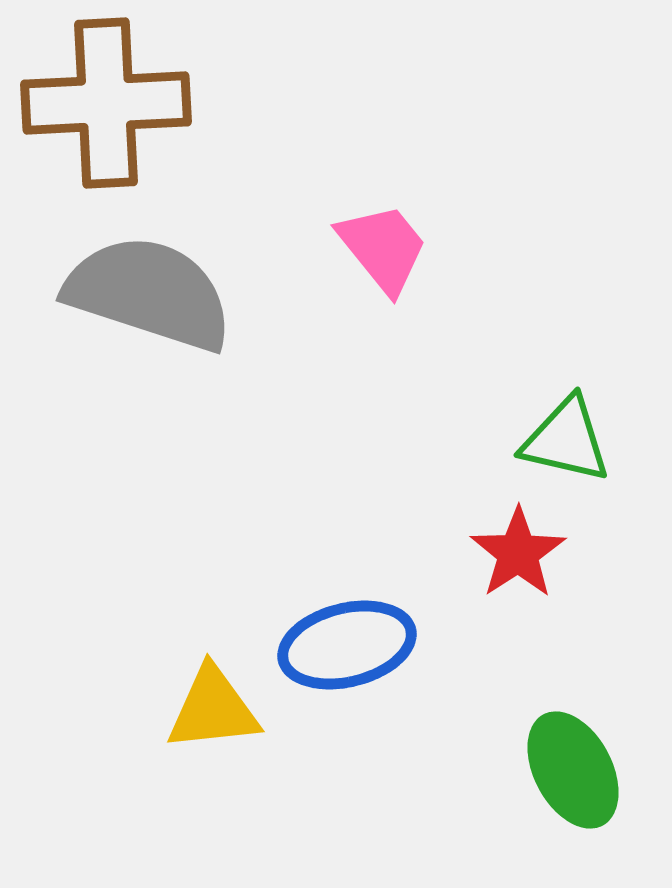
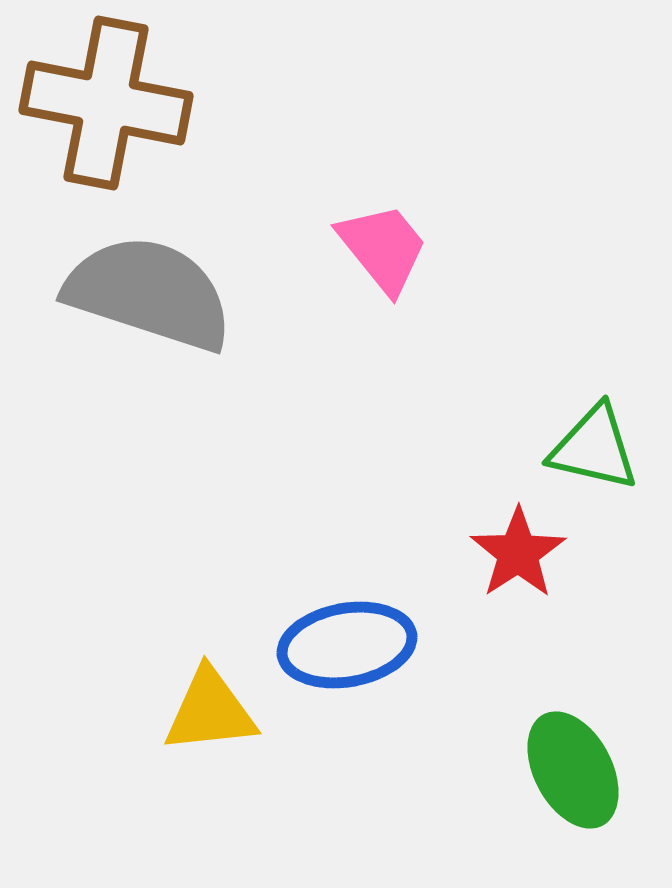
brown cross: rotated 14 degrees clockwise
green triangle: moved 28 px right, 8 px down
blue ellipse: rotated 4 degrees clockwise
yellow triangle: moved 3 px left, 2 px down
